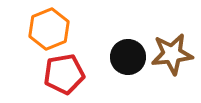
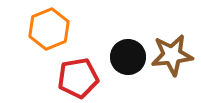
brown star: moved 1 px down
red pentagon: moved 14 px right, 4 px down
